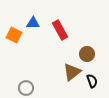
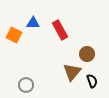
brown triangle: rotated 12 degrees counterclockwise
gray circle: moved 3 px up
